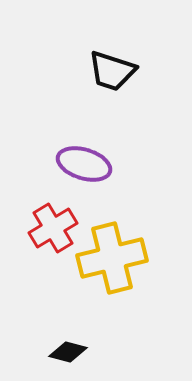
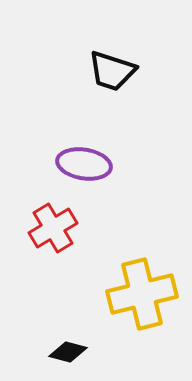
purple ellipse: rotated 8 degrees counterclockwise
yellow cross: moved 30 px right, 36 px down
